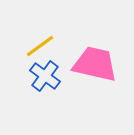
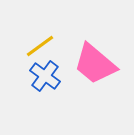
pink trapezoid: rotated 153 degrees counterclockwise
